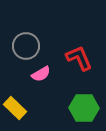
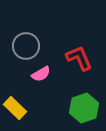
green hexagon: rotated 20 degrees counterclockwise
